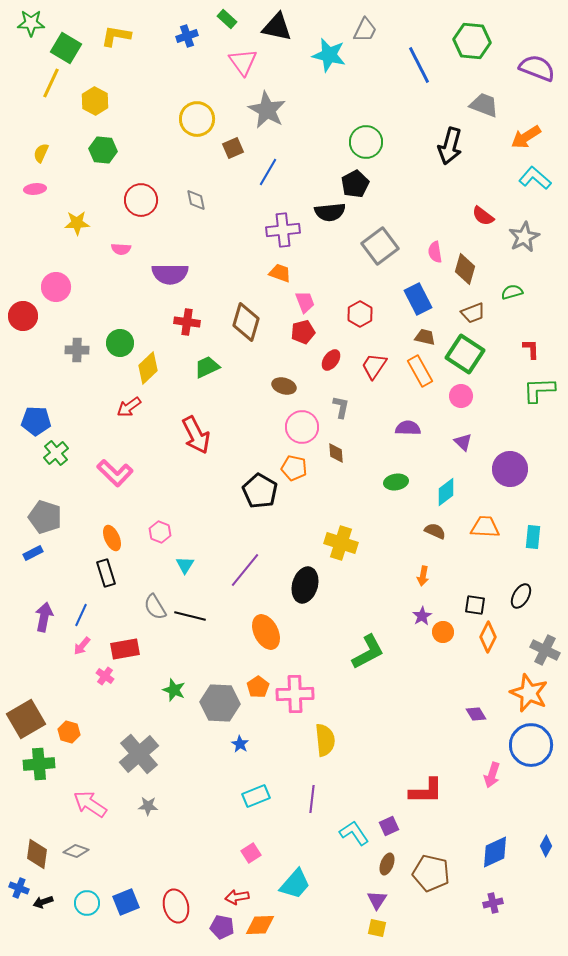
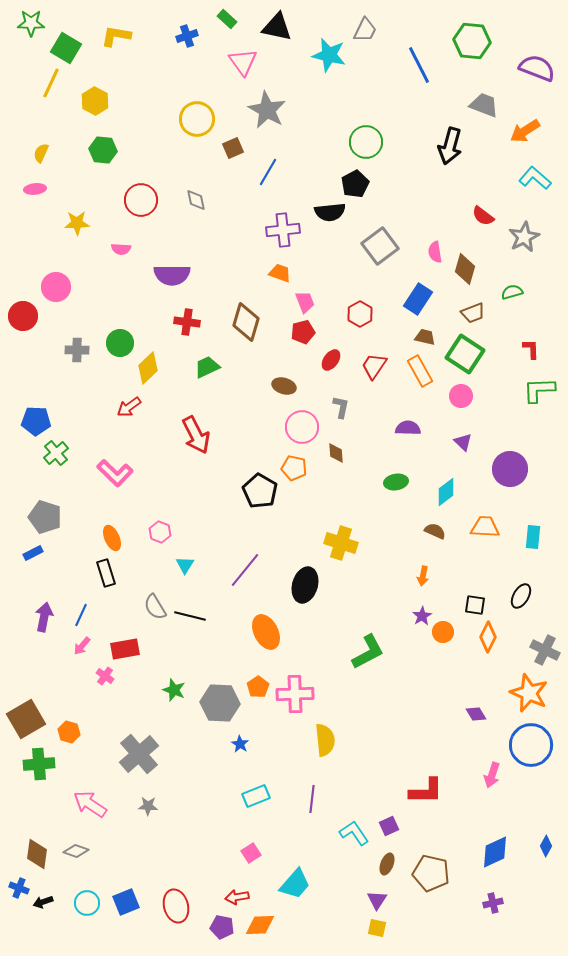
orange arrow at (526, 137): moved 1 px left, 6 px up
purple semicircle at (170, 274): moved 2 px right, 1 px down
blue rectangle at (418, 299): rotated 60 degrees clockwise
